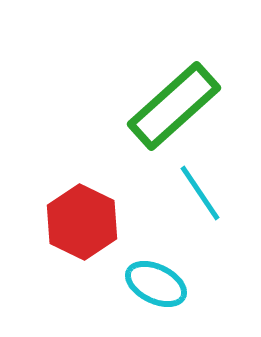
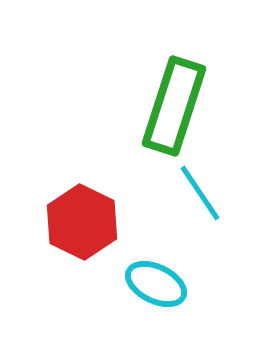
green rectangle: rotated 30 degrees counterclockwise
